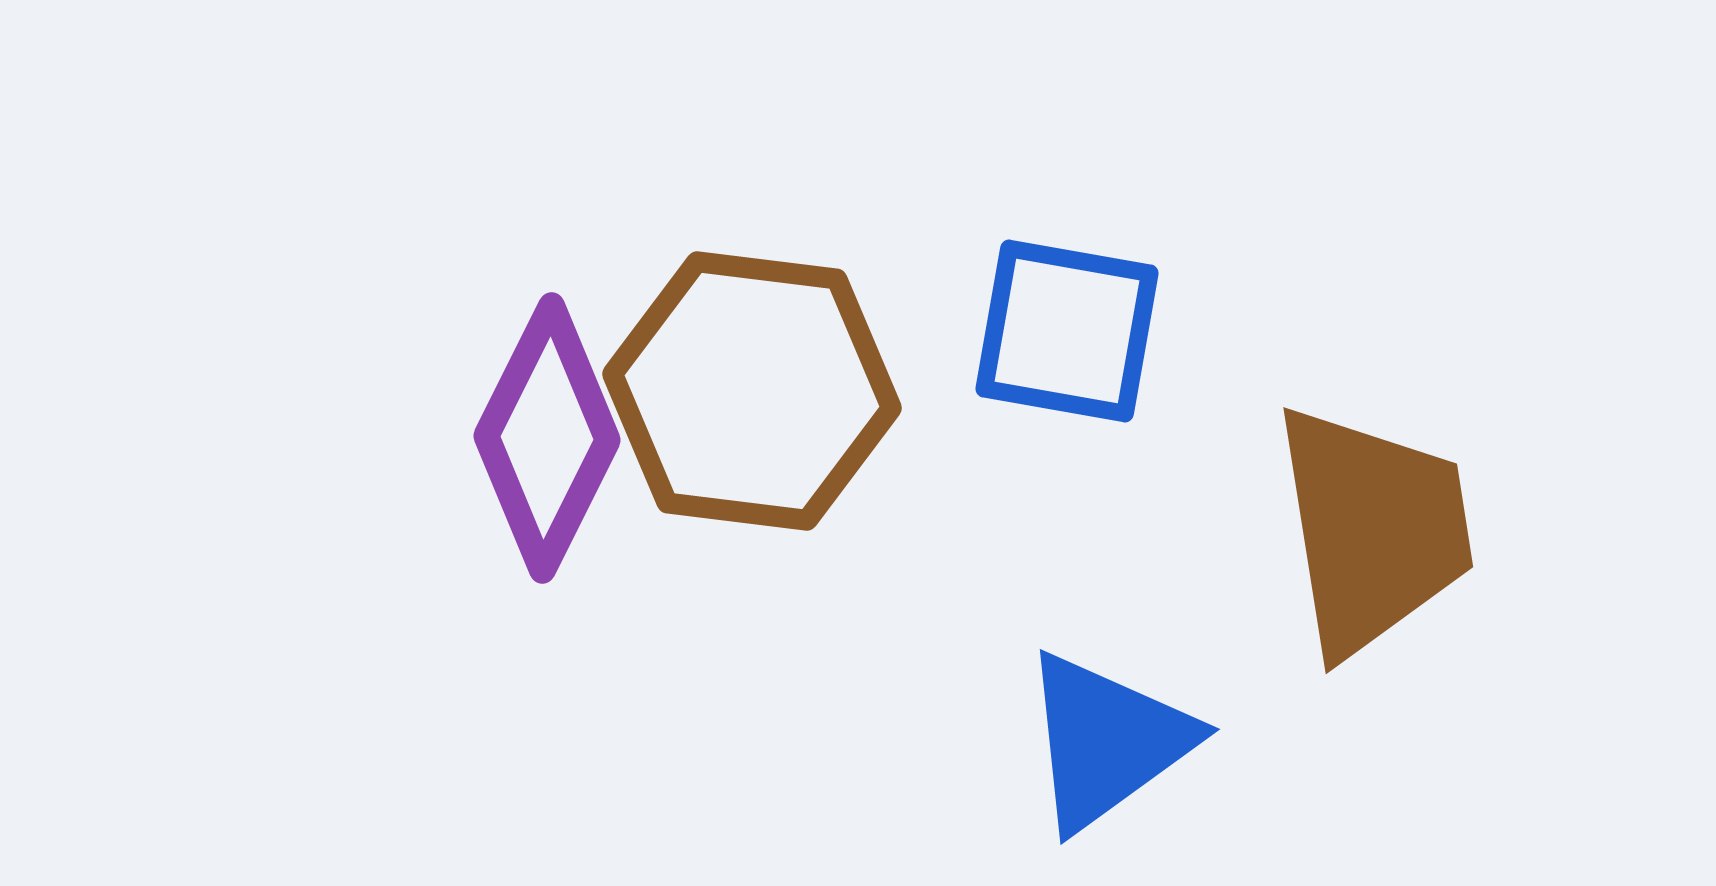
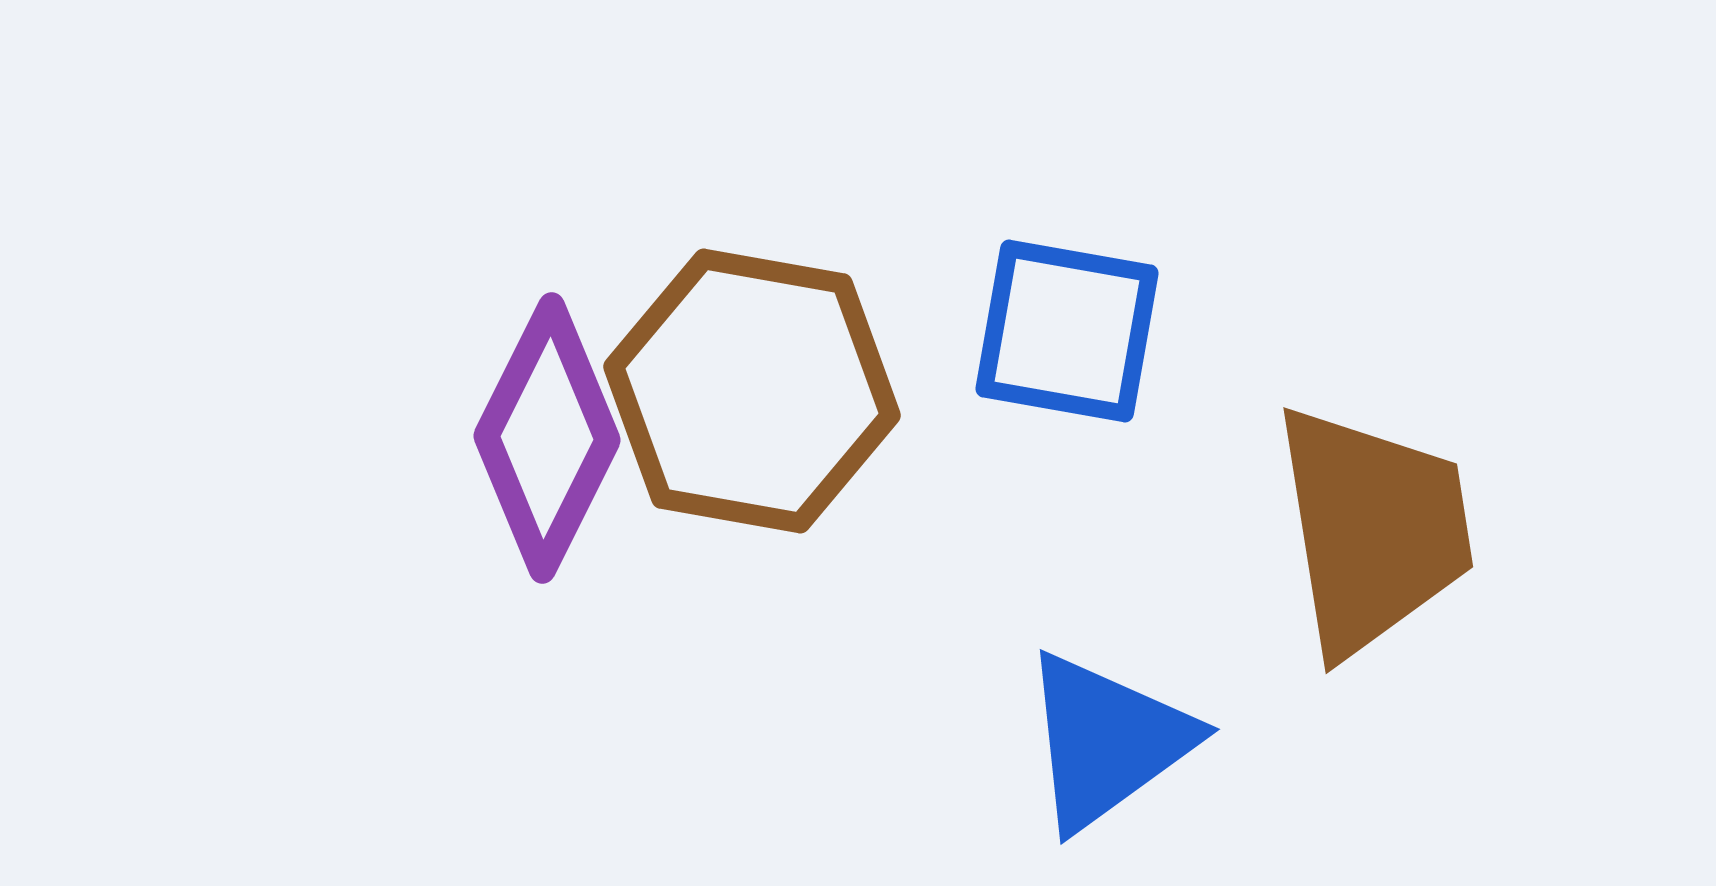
brown hexagon: rotated 3 degrees clockwise
